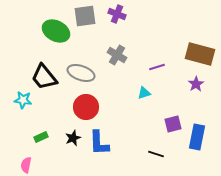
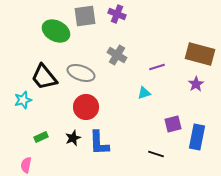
cyan star: rotated 24 degrees counterclockwise
